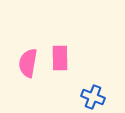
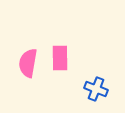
blue cross: moved 3 px right, 8 px up
